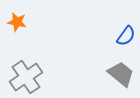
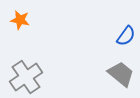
orange star: moved 3 px right, 2 px up
